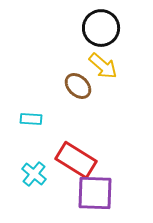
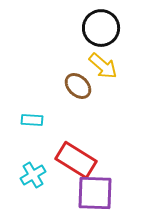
cyan rectangle: moved 1 px right, 1 px down
cyan cross: moved 1 px left, 1 px down; rotated 20 degrees clockwise
